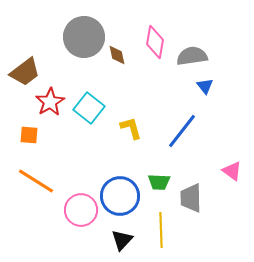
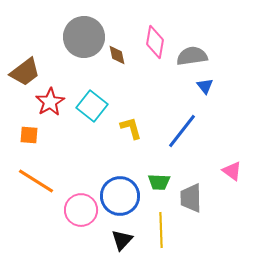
cyan square: moved 3 px right, 2 px up
